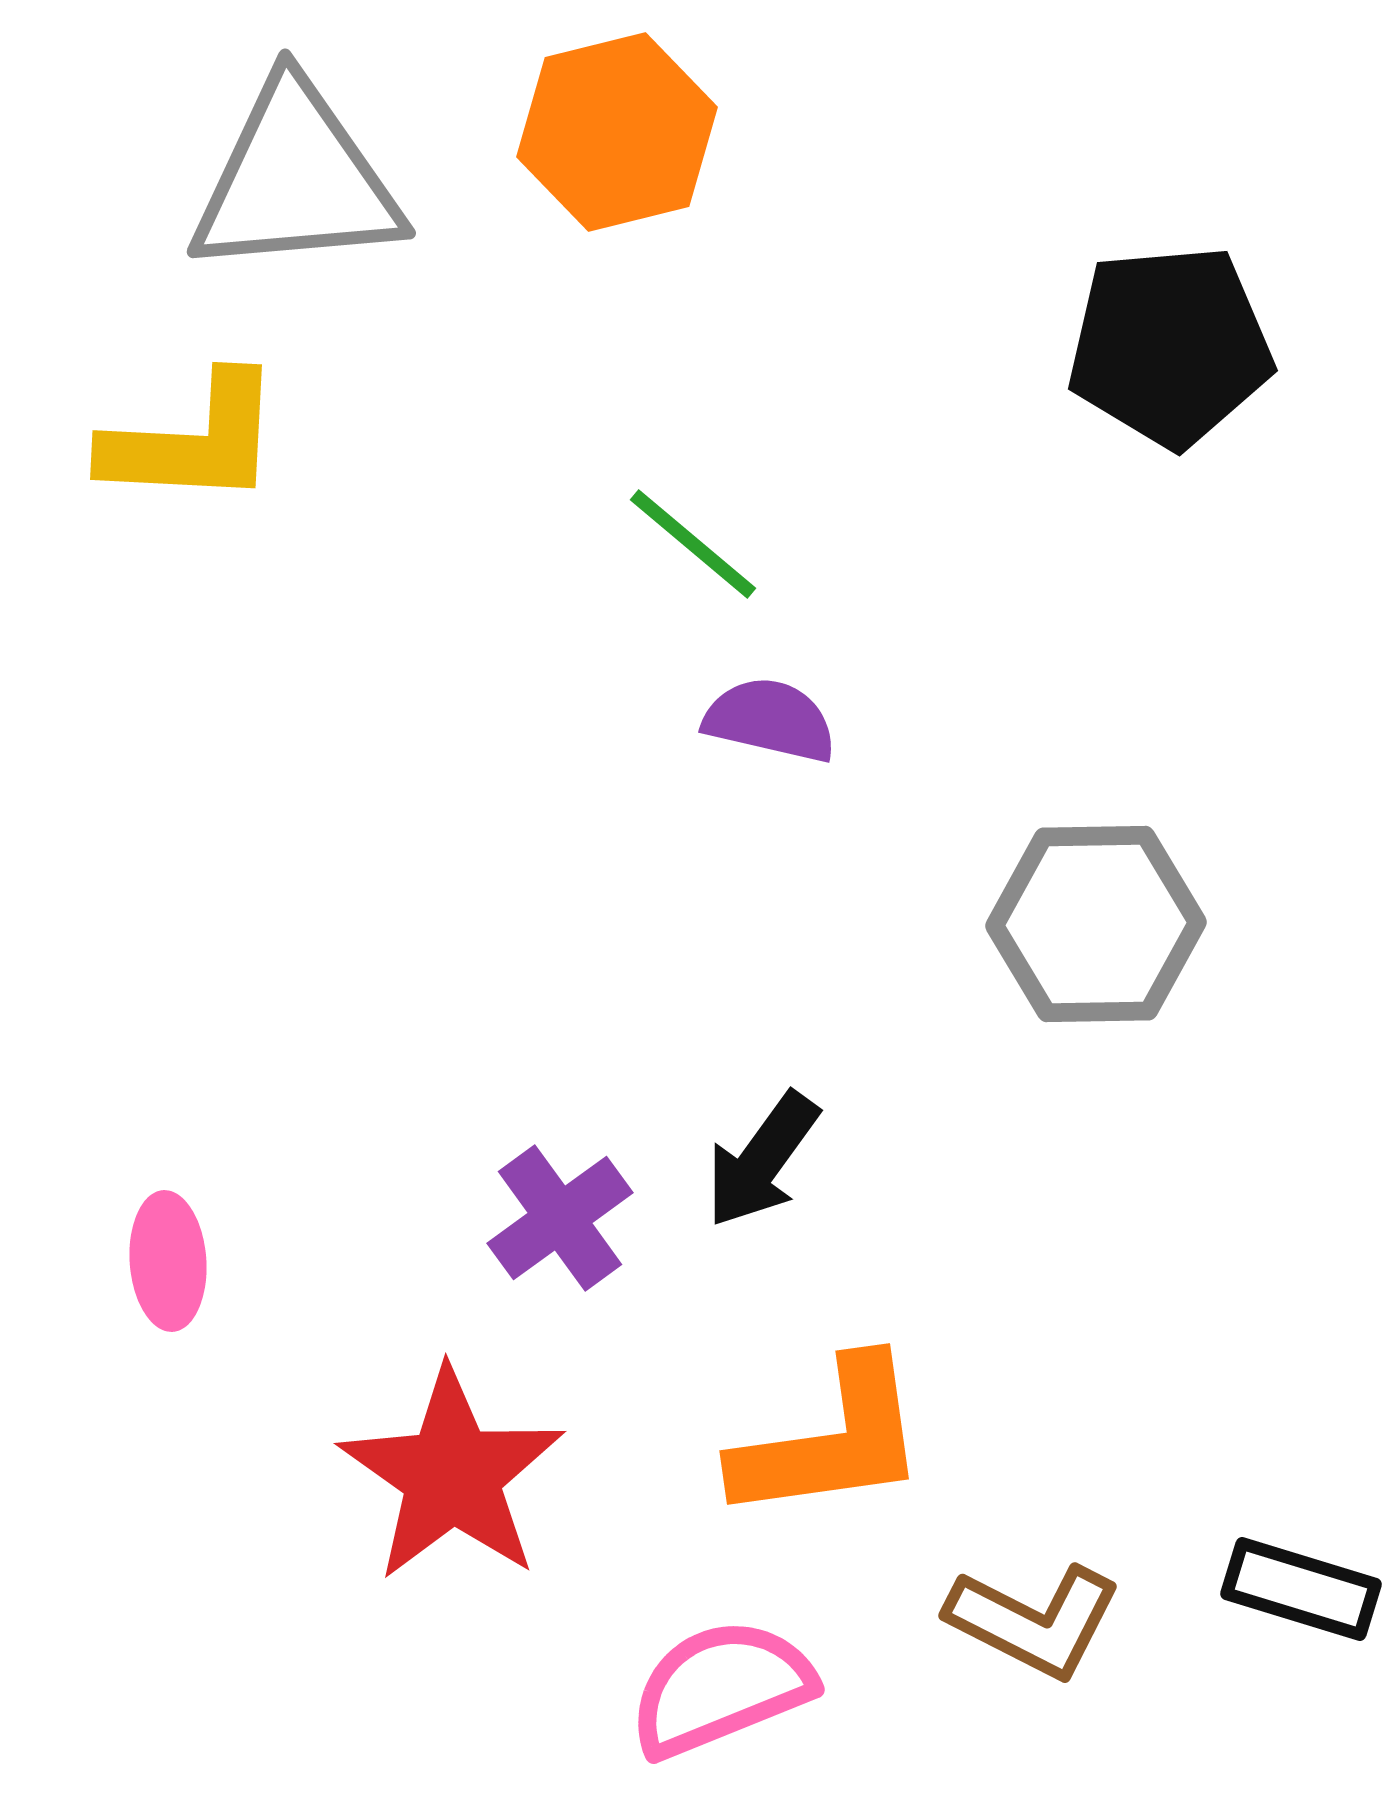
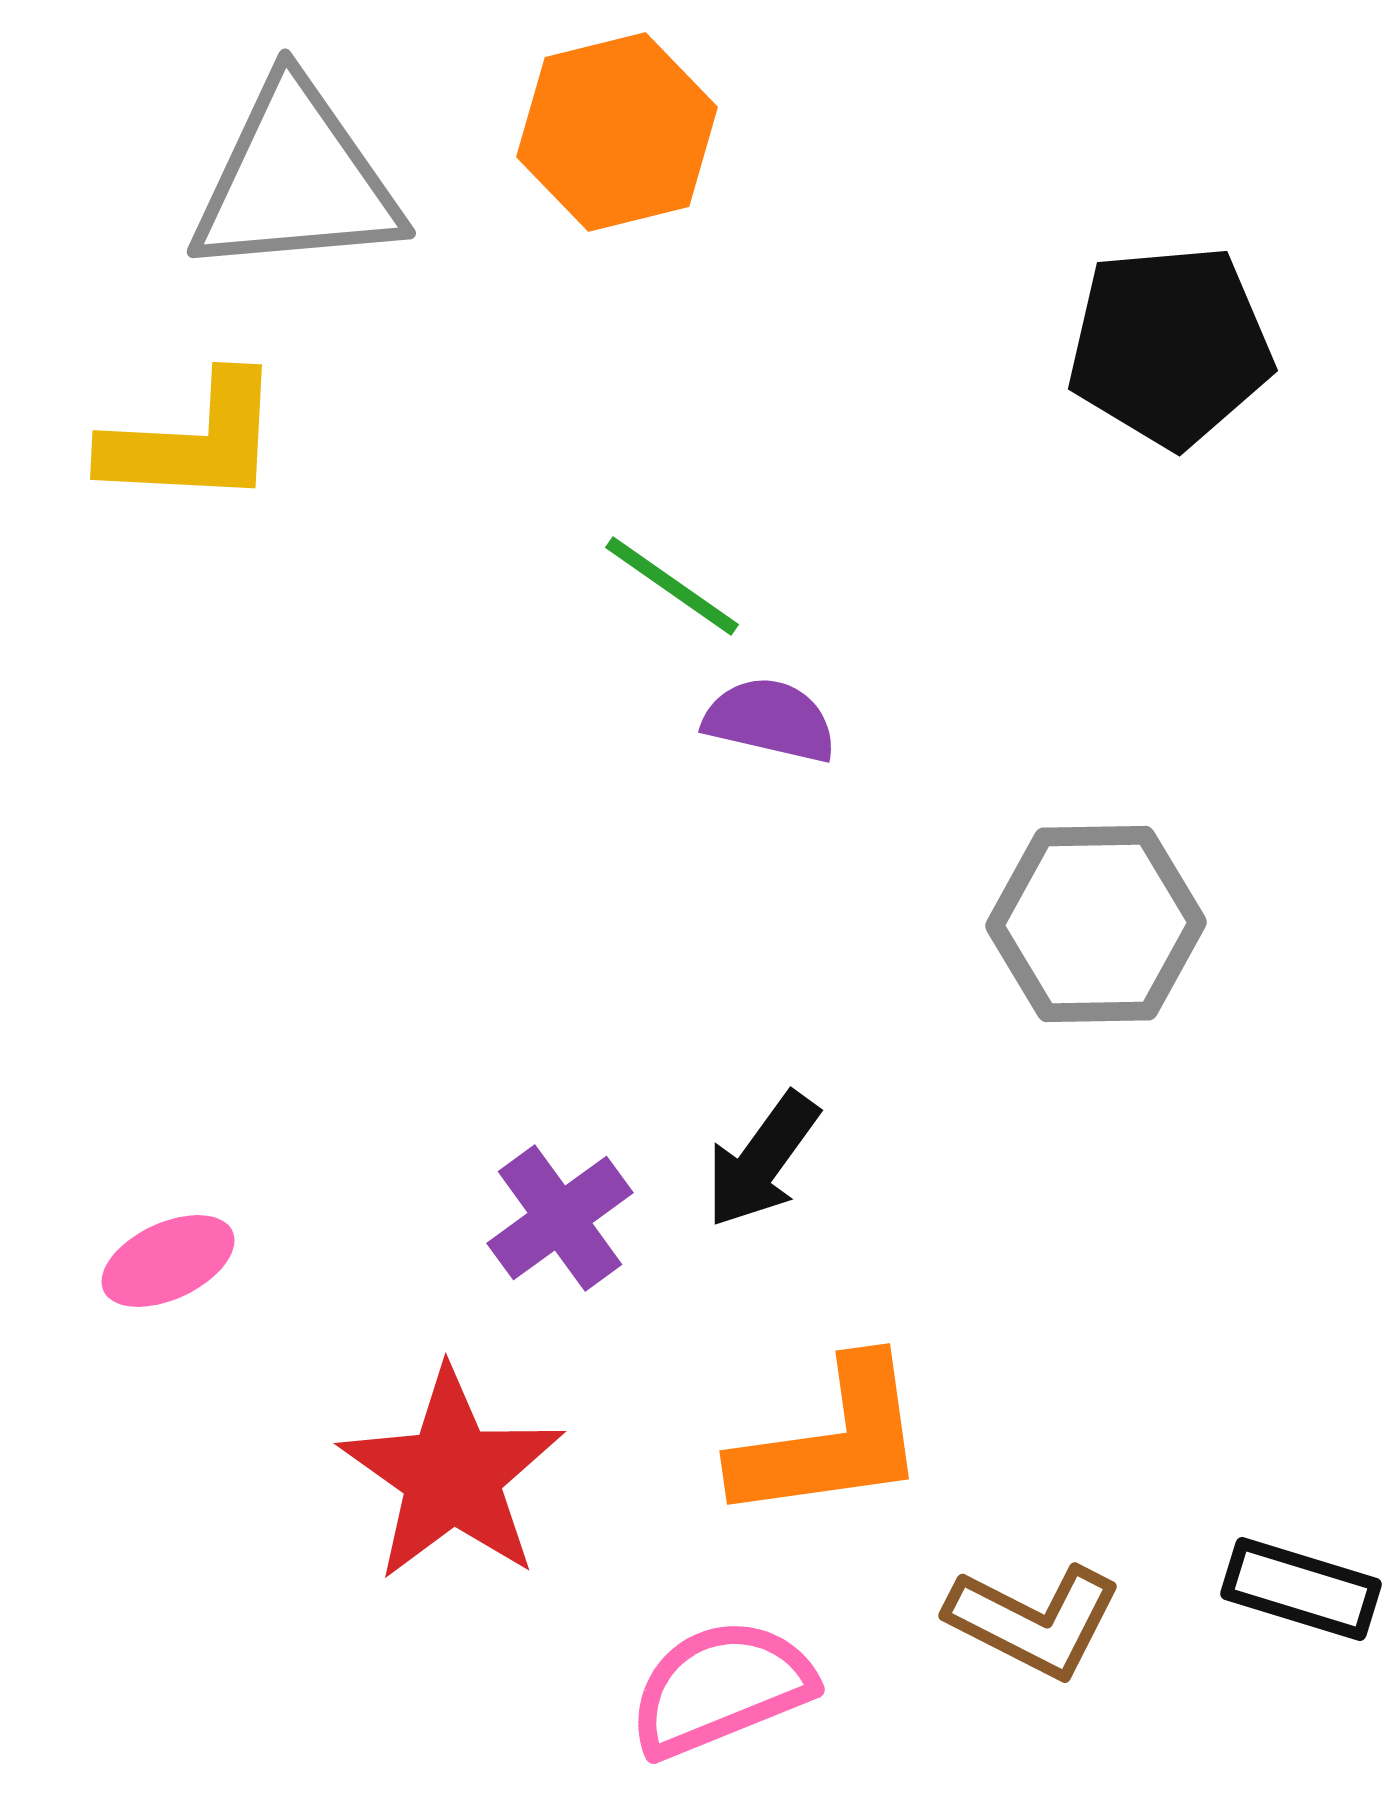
green line: moved 21 px left, 42 px down; rotated 5 degrees counterclockwise
pink ellipse: rotated 69 degrees clockwise
